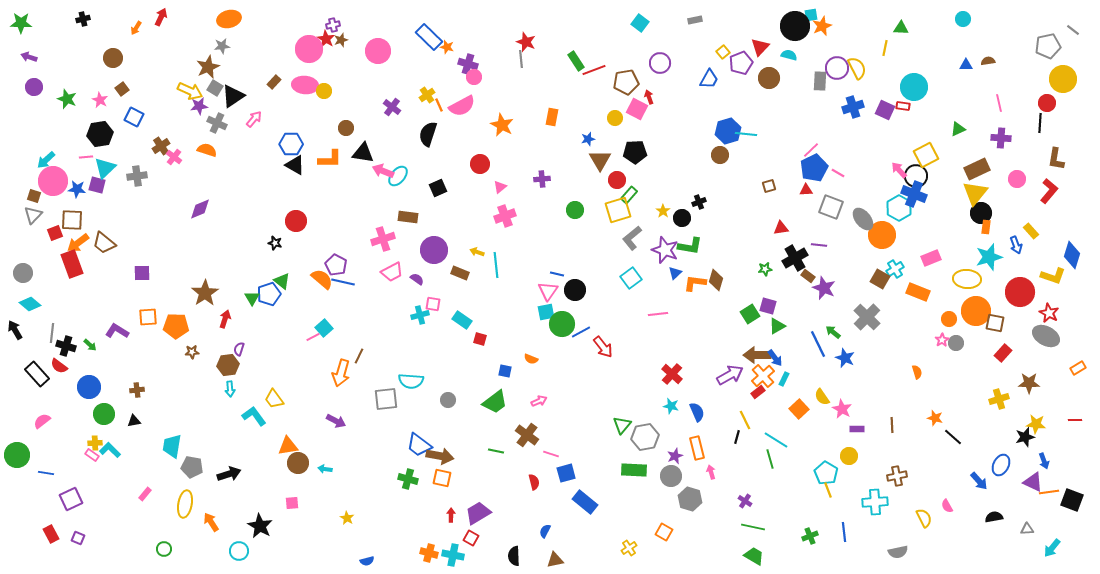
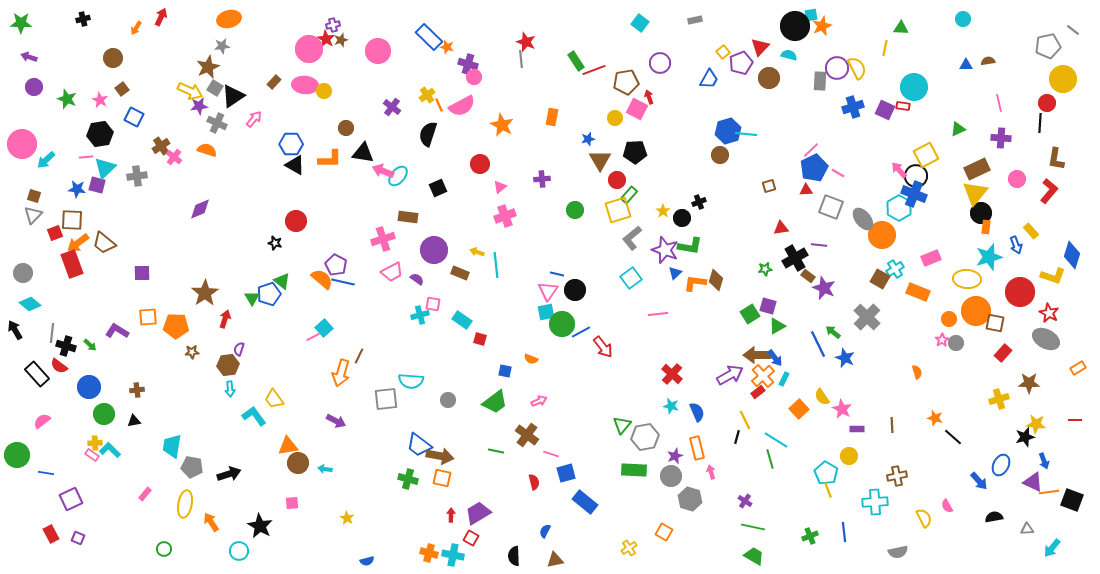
pink circle at (53, 181): moved 31 px left, 37 px up
gray ellipse at (1046, 336): moved 3 px down
